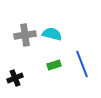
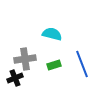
gray cross: moved 24 px down
